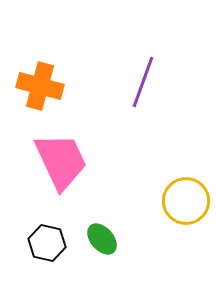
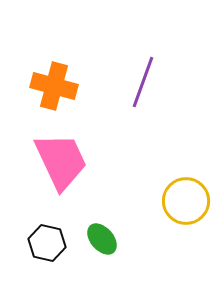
orange cross: moved 14 px right
